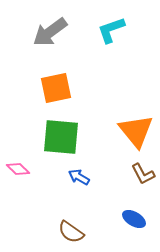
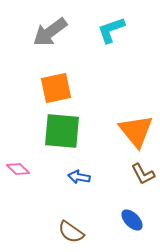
green square: moved 1 px right, 6 px up
blue arrow: rotated 20 degrees counterclockwise
blue ellipse: moved 2 px left, 1 px down; rotated 15 degrees clockwise
